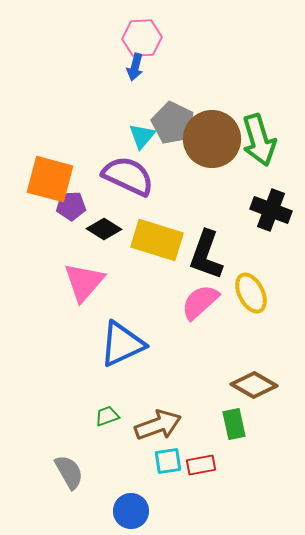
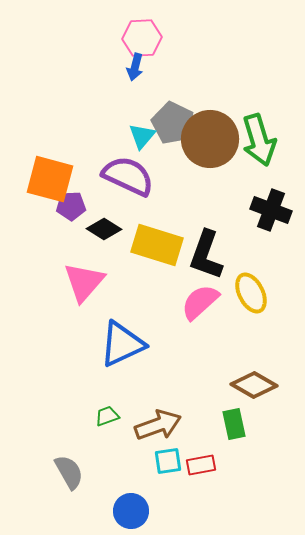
brown circle: moved 2 px left
yellow rectangle: moved 5 px down
